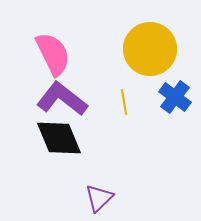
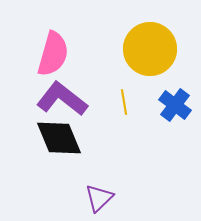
pink semicircle: rotated 42 degrees clockwise
blue cross: moved 8 px down
